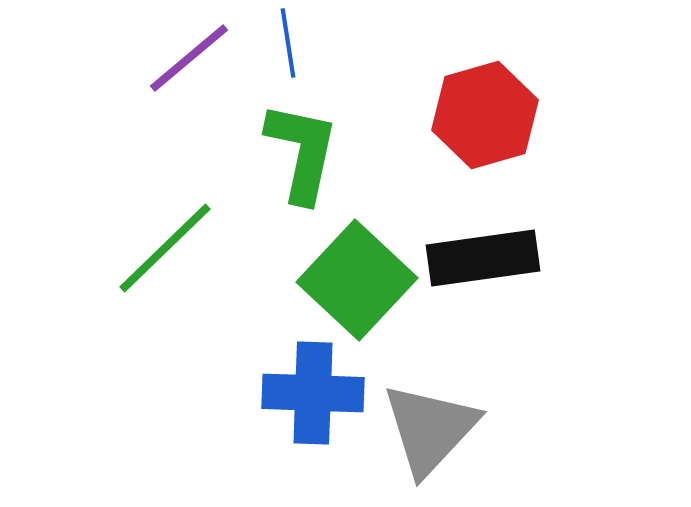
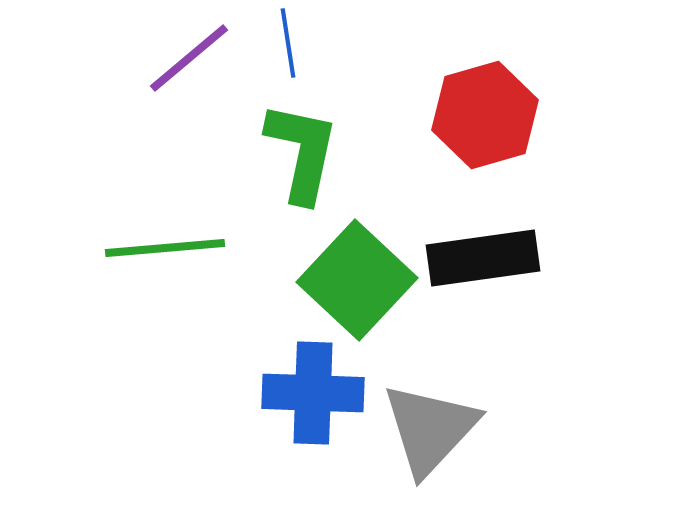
green line: rotated 39 degrees clockwise
